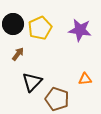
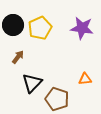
black circle: moved 1 px down
purple star: moved 2 px right, 2 px up
brown arrow: moved 3 px down
black triangle: moved 1 px down
